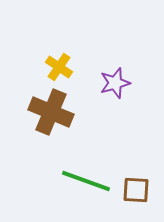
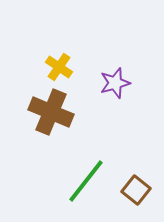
green line: rotated 72 degrees counterclockwise
brown square: rotated 36 degrees clockwise
